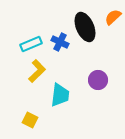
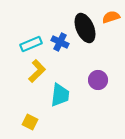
orange semicircle: moved 2 px left; rotated 24 degrees clockwise
black ellipse: moved 1 px down
yellow square: moved 2 px down
